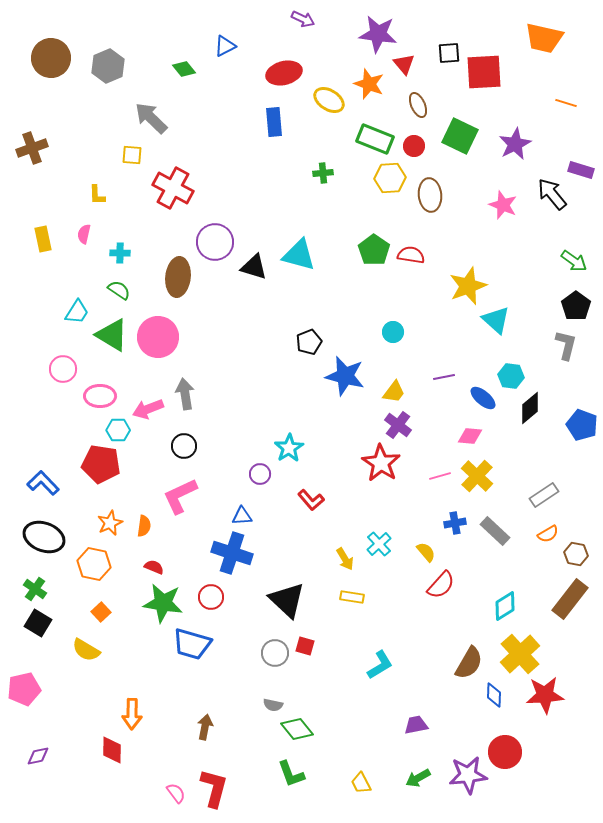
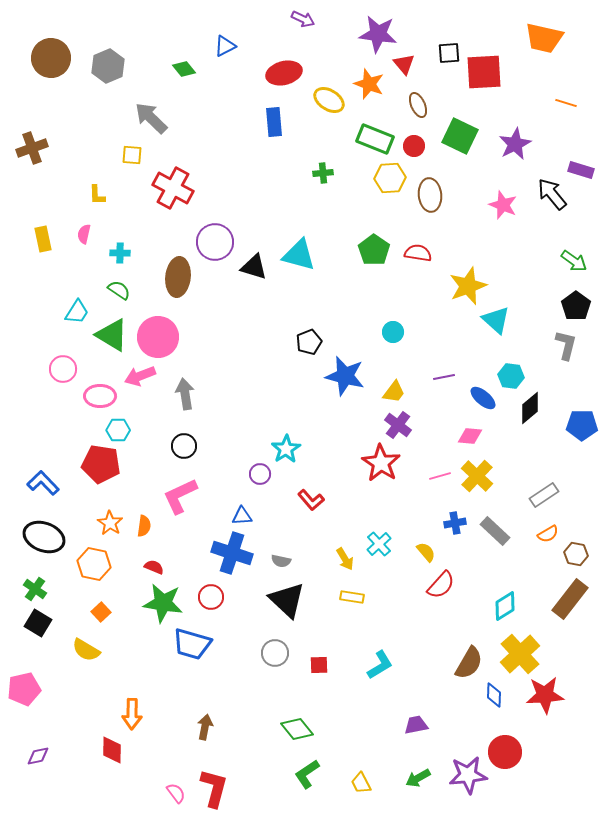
red semicircle at (411, 255): moved 7 px right, 2 px up
pink arrow at (148, 409): moved 8 px left, 33 px up
blue pentagon at (582, 425): rotated 20 degrees counterclockwise
cyan star at (289, 448): moved 3 px left, 1 px down
orange star at (110, 523): rotated 15 degrees counterclockwise
red square at (305, 646): moved 14 px right, 19 px down; rotated 18 degrees counterclockwise
gray semicircle at (273, 705): moved 8 px right, 144 px up
green L-shape at (291, 774): moved 16 px right; rotated 76 degrees clockwise
